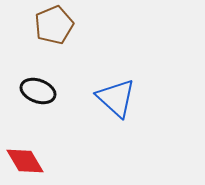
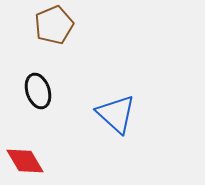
black ellipse: rotated 52 degrees clockwise
blue triangle: moved 16 px down
